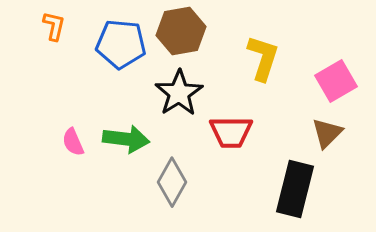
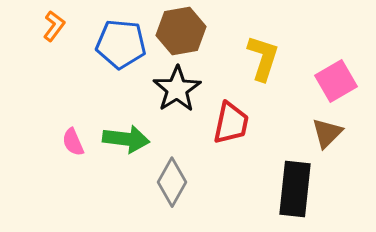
orange L-shape: rotated 24 degrees clockwise
black star: moved 2 px left, 4 px up
red trapezoid: moved 9 px up; rotated 78 degrees counterclockwise
black rectangle: rotated 8 degrees counterclockwise
